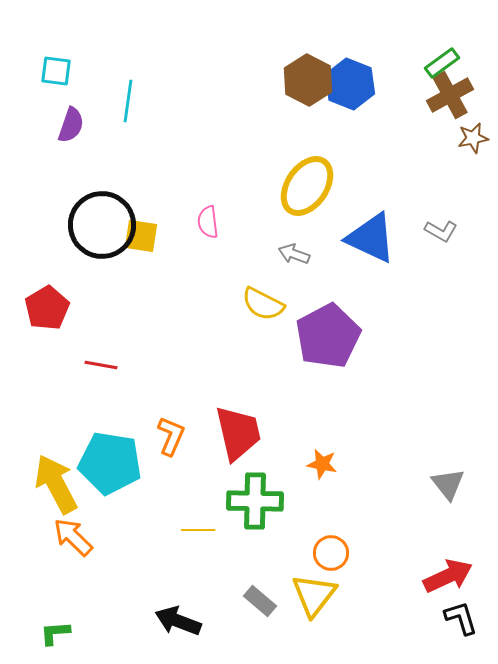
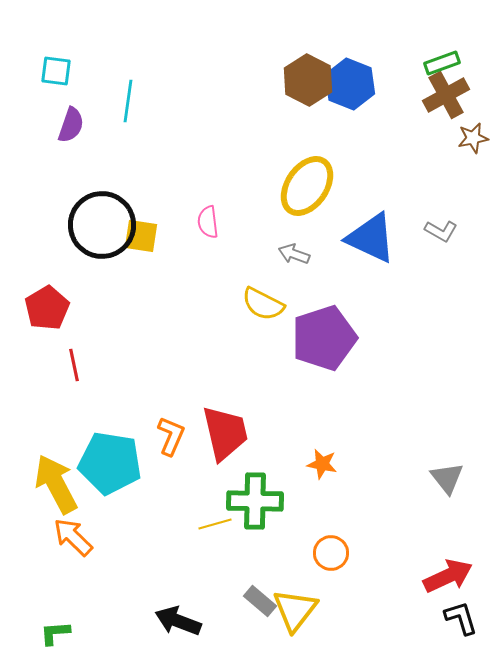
green rectangle: rotated 16 degrees clockwise
brown cross: moved 4 px left
purple pentagon: moved 4 px left, 2 px down; rotated 10 degrees clockwise
red line: moved 27 px left; rotated 68 degrees clockwise
red trapezoid: moved 13 px left
gray triangle: moved 1 px left, 6 px up
yellow line: moved 17 px right, 6 px up; rotated 16 degrees counterclockwise
yellow triangle: moved 19 px left, 15 px down
